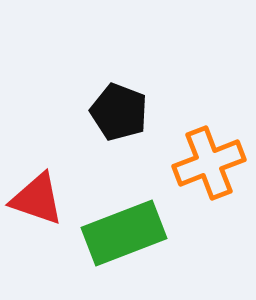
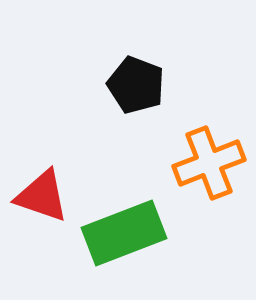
black pentagon: moved 17 px right, 27 px up
red triangle: moved 5 px right, 3 px up
